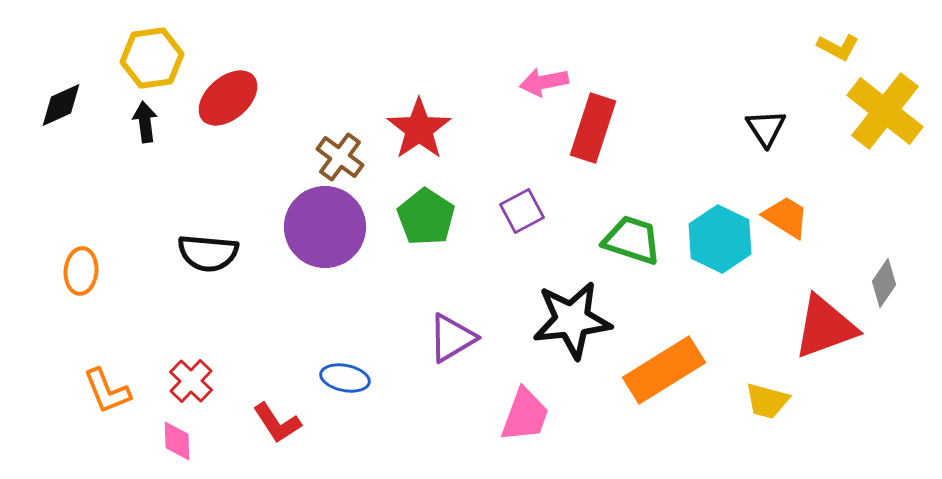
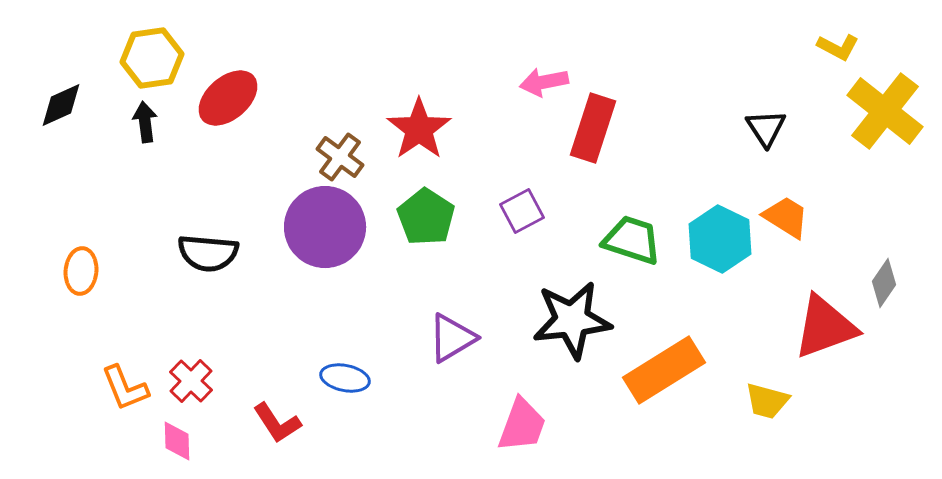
orange L-shape: moved 18 px right, 3 px up
pink trapezoid: moved 3 px left, 10 px down
